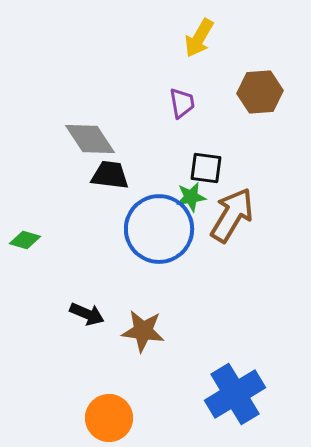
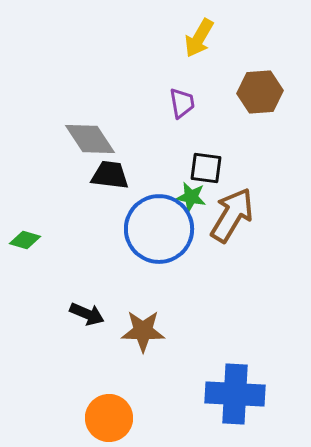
green star: rotated 20 degrees clockwise
brown star: rotated 6 degrees counterclockwise
blue cross: rotated 34 degrees clockwise
